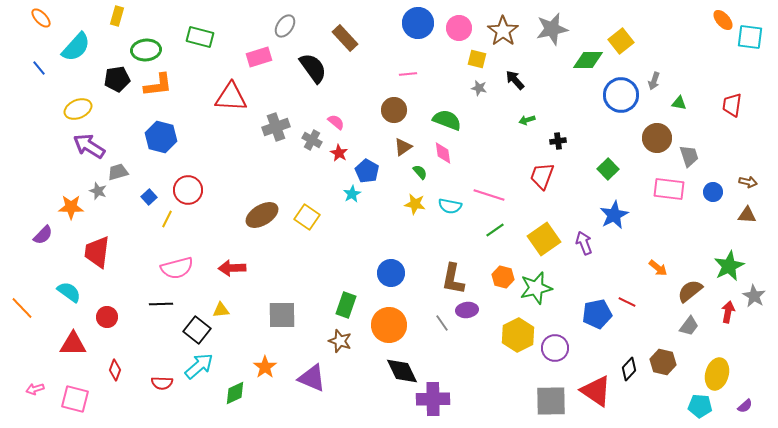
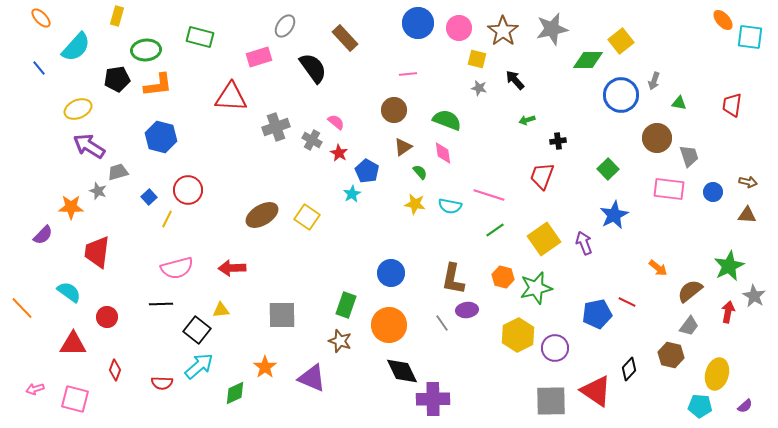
brown hexagon at (663, 362): moved 8 px right, 7 px up
